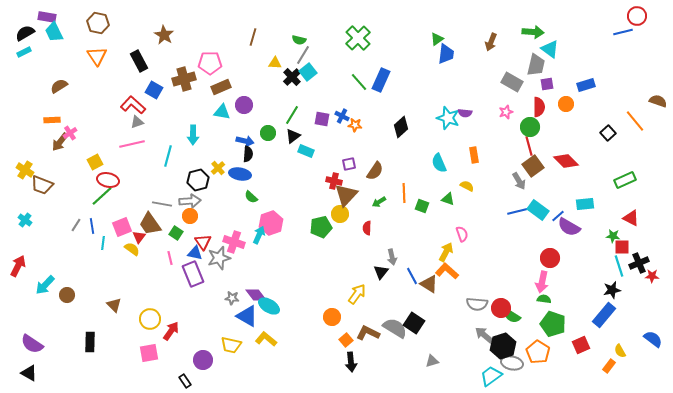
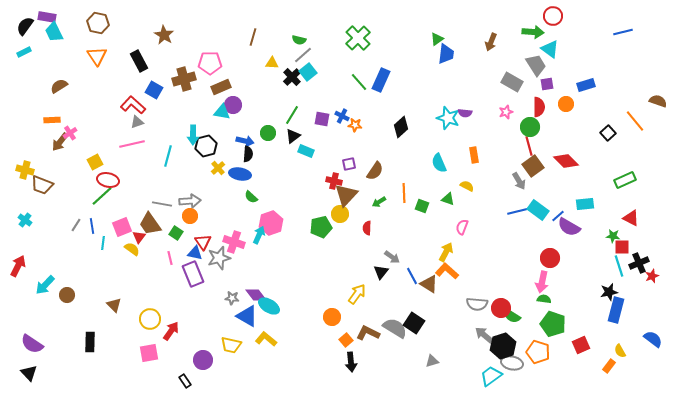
red circle at (637, 16): moved 84 px left
black semicircle at (25, 33): moved 7 px up; rotated 24 degrees counterclockwise
gray line at (303, 55): rotated 18 degrees clockwise
yellow triangle at (275, 63): moved 3 px left
gray trapezoid at (536, 65): rotated 45 degrees counterclockwise
purple circle at (244, 105): moved 11 px left
yellow cross at (25, 170): rotated 18 degrees counterclockwise
black hexagon at (198, 180): moved 8 px right, 34 px up
pink semicircle at (462, 234): moved 7 px up; rotated 140 degrees counterclockwise
gray arrow at (392, 257): rotated 42 degrees counterclockwise
red star at (652, 276): rotated 24 degrees counterclockwise
black star at (612, 290): moved 3 px left, 2 px down
blue rectangle at (604, 315): moved 12 px right, 5 px up; rotated 25 degrees counterclockwise
orange pentagon at (538, 352): rotated 15 degrees counterclockwise
black triangle at (29, 373): rotated 18 degrees clockwise
